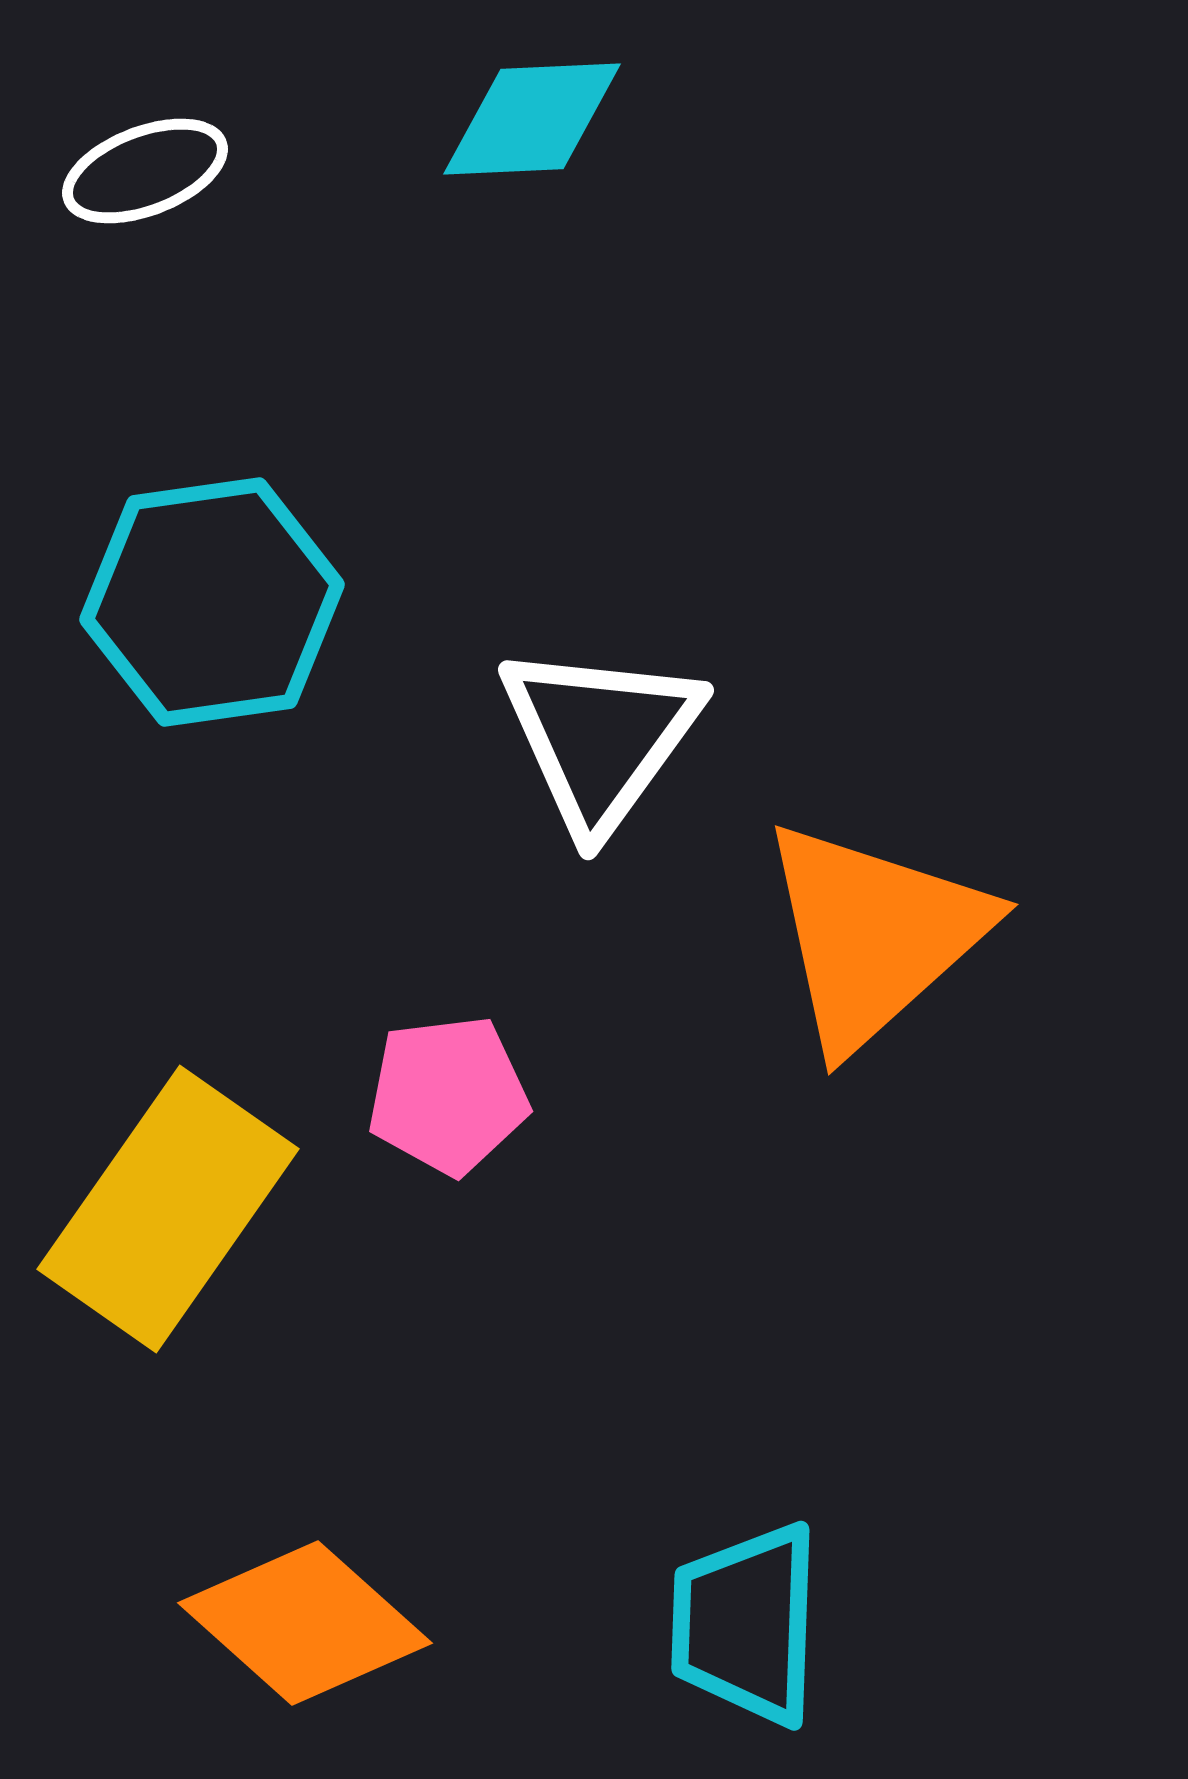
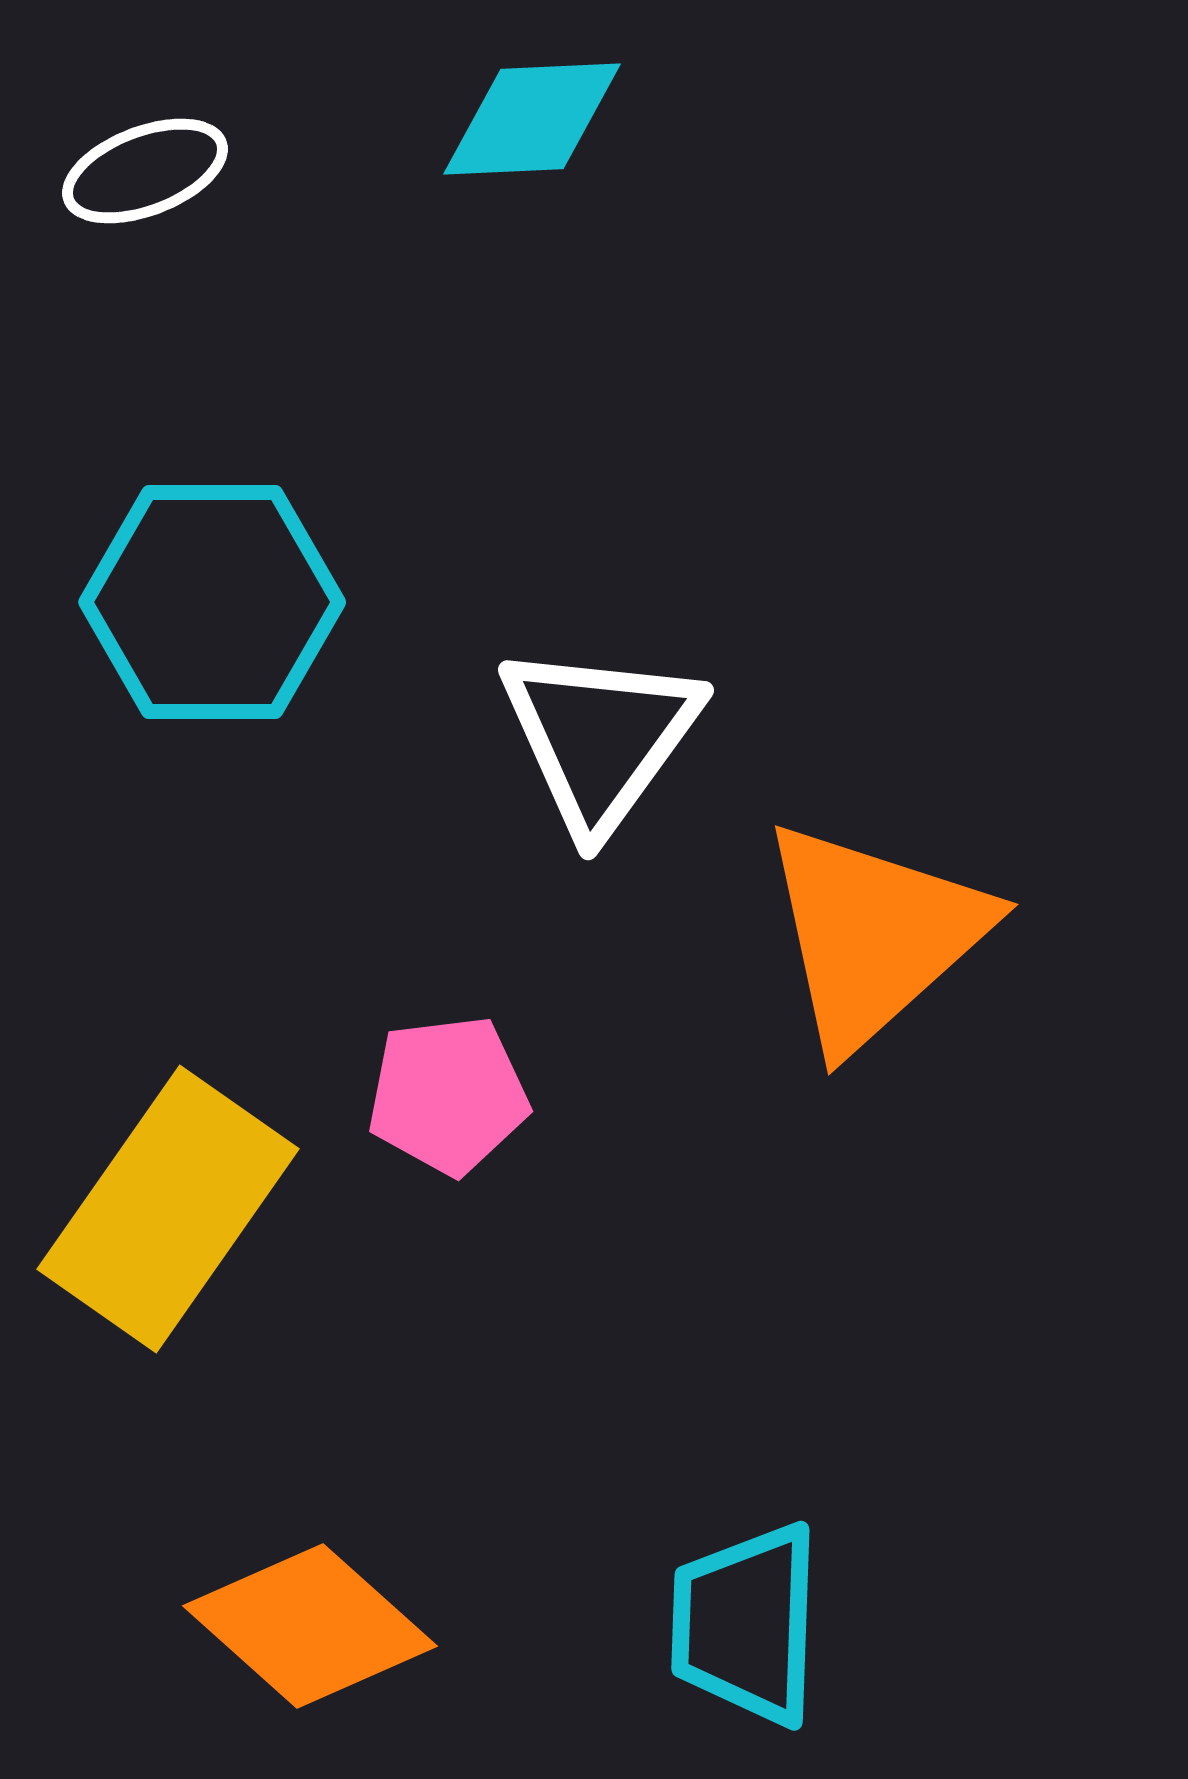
cyan hexagon: rotated 8 degrees clockwise
orange diamond: moved 5 px right, 3 px down
